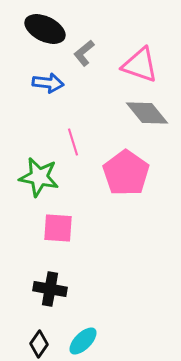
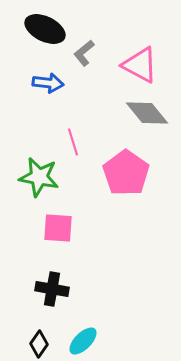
pink triangle: rotated 9 degrees clockwise
black cross: moved 2 px right
